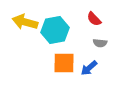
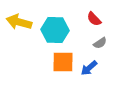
yellow arrow: moved 6 px left
cyan hexagon: rotated 12 degrees clockwise
gray semicircle: rotated 40 degrees counterclockwise
orange square: moved 1 px left, 1 px up
